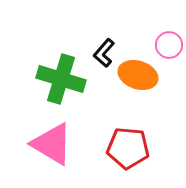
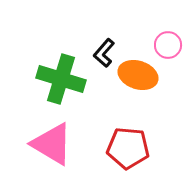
pink circle: moved 1 px left
